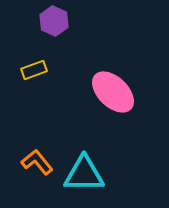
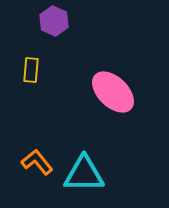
yellow rectangle: moved 3 px left; rotated 65 degrees counterclockwise
